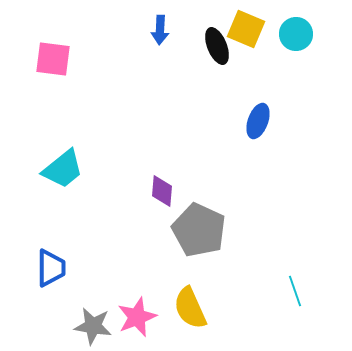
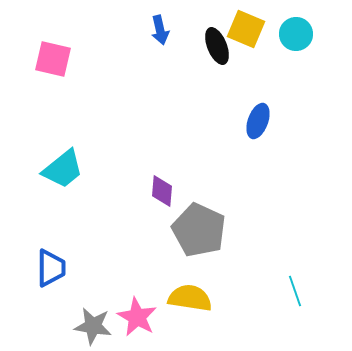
blue arrow: rotated 16 degrees counterclockwise
pink square: rotated 6 degrees clockwise
yellow semicircle: moved 10 px up; rotated 123 degrees clockwise
pink star: rotated 21 degrees counterclockwise
